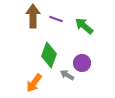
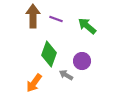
green arrow: moved 3 px right
green diamond: moved 1 px up
purple circle: moved 2 px up
gray arrow: moved 1 px left
